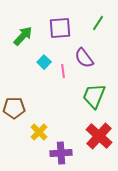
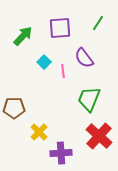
green trapezoid: moved 5 px left, 3 px down
